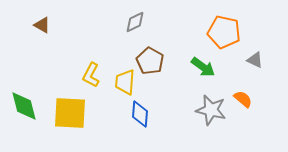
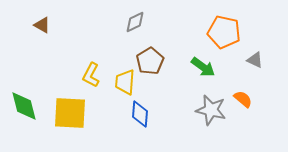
brown pentagon: rotated 12 degrees clockwise
